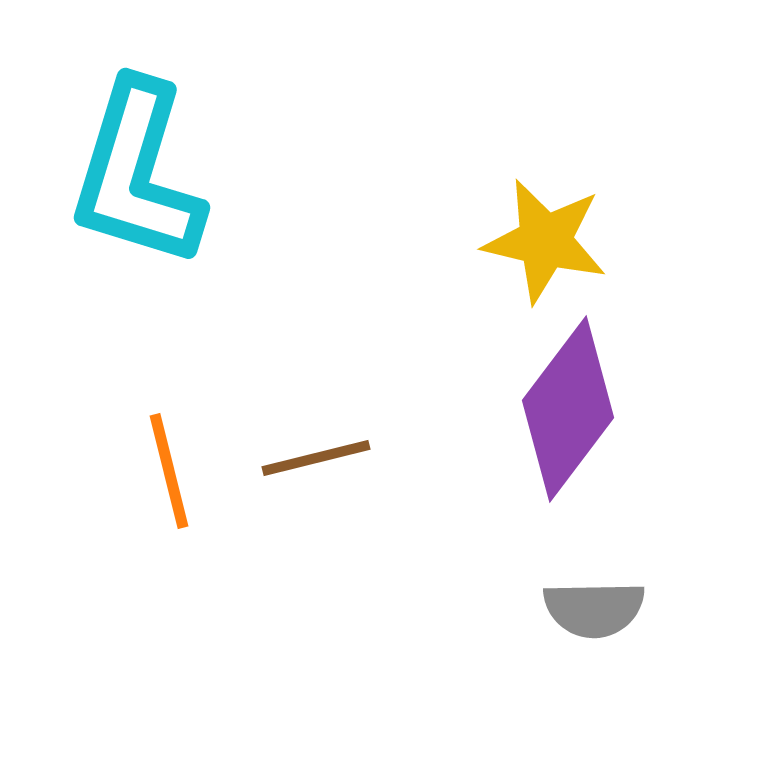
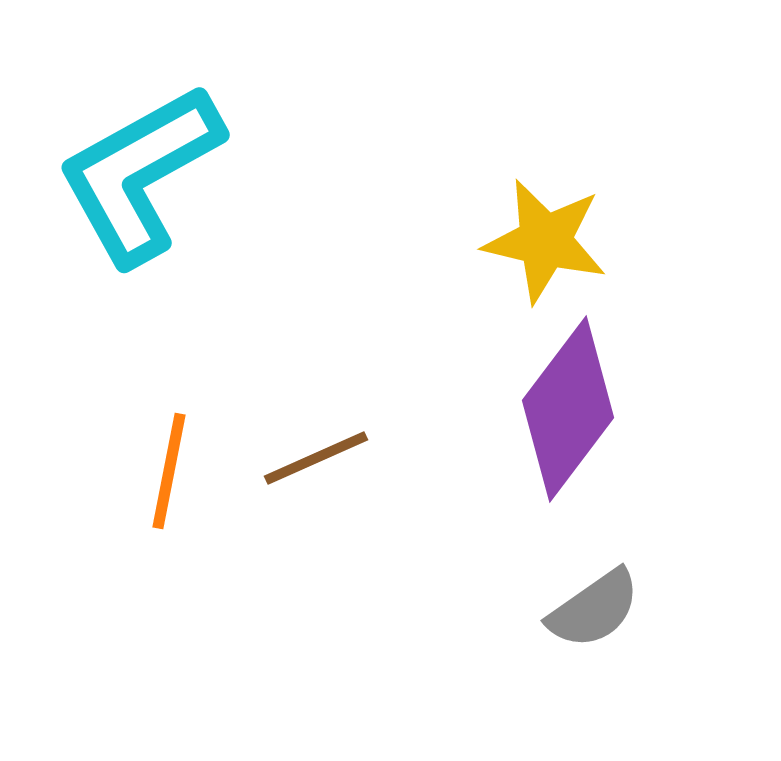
cyan L-shape: moved 3 px right; rotated 44 degrees clockwise
brown line: rotated 10 degrees counterclockwise
orange line: rotated 25 degrees clockwise
gray semicircle: rotated 34 degrees counterclockwise
